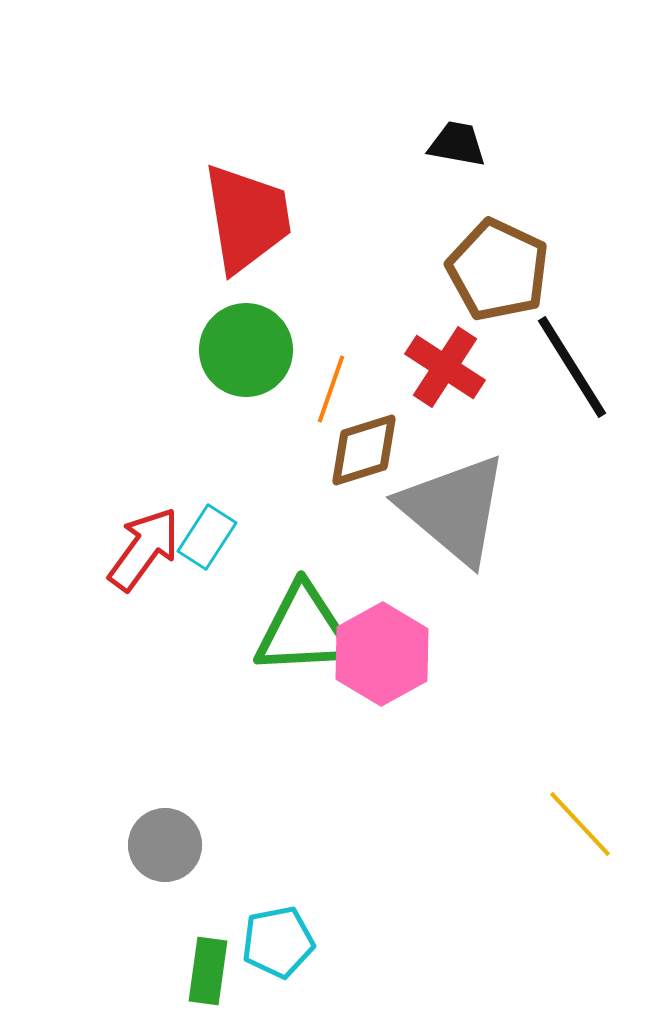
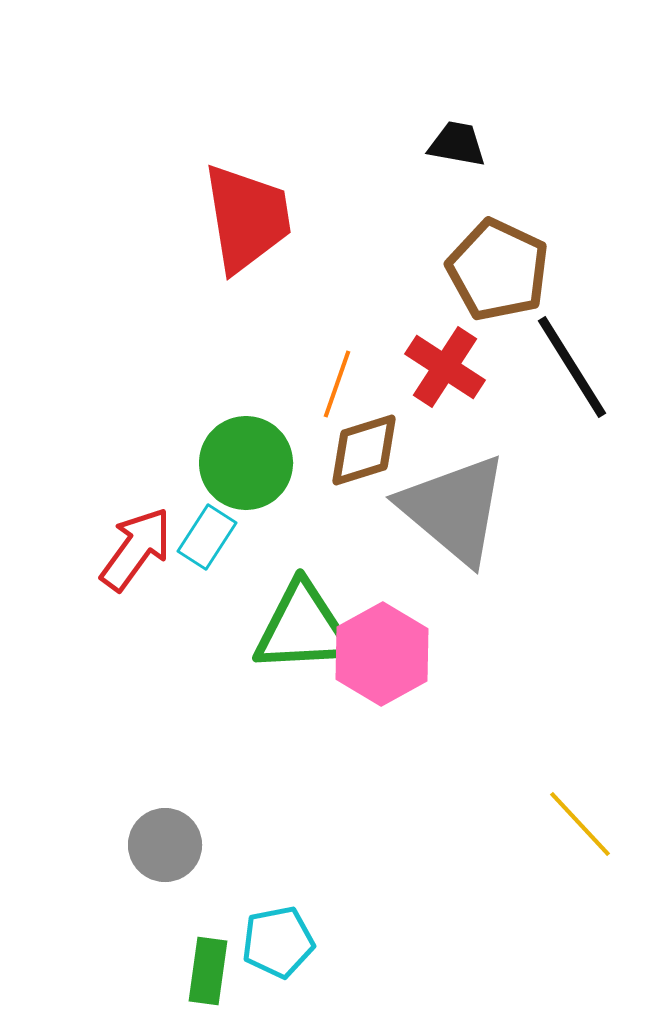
green circle: moved 113 px down
orange line: moved 6 px right, 5 px up
red arrow: moved 8 px left
green triangle: moved 1 px left, 2 px up
